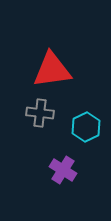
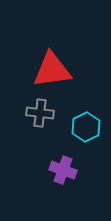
purple cross: rotated 12 degrees counterclockwise
